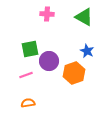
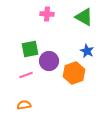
orange semicircle: moved 4 px left, 2 px down
